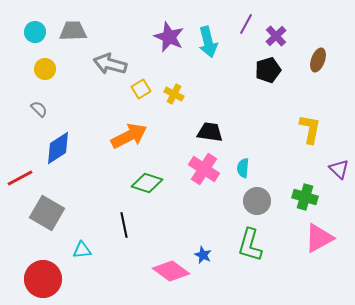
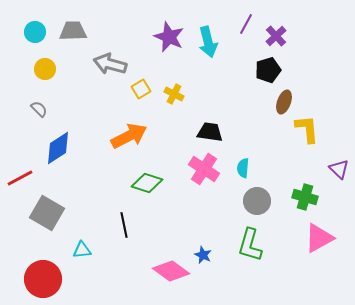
brown ellipse: moved 34 px left, 42 px down
yellow L-shape: moved 3 px left; rotated 16 degrees counterclockwise
